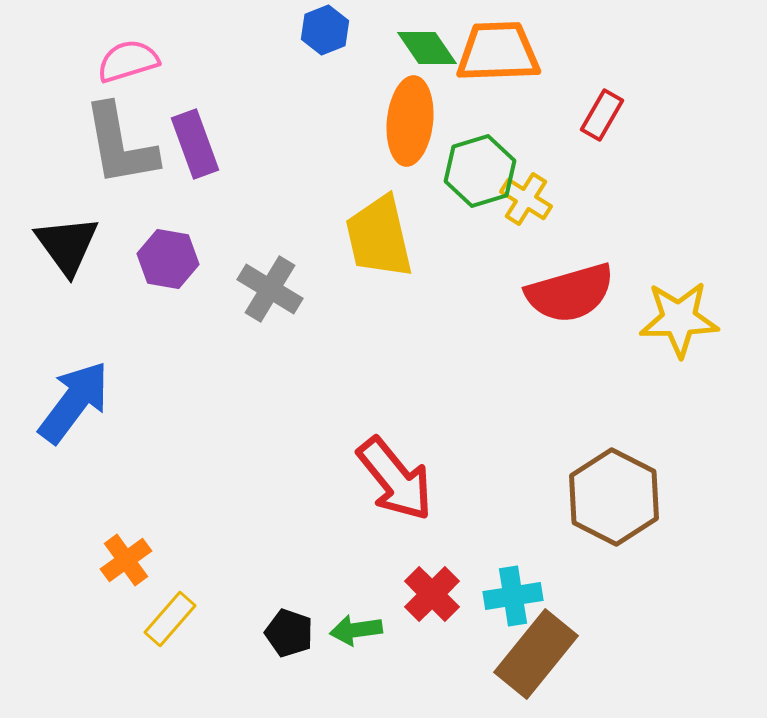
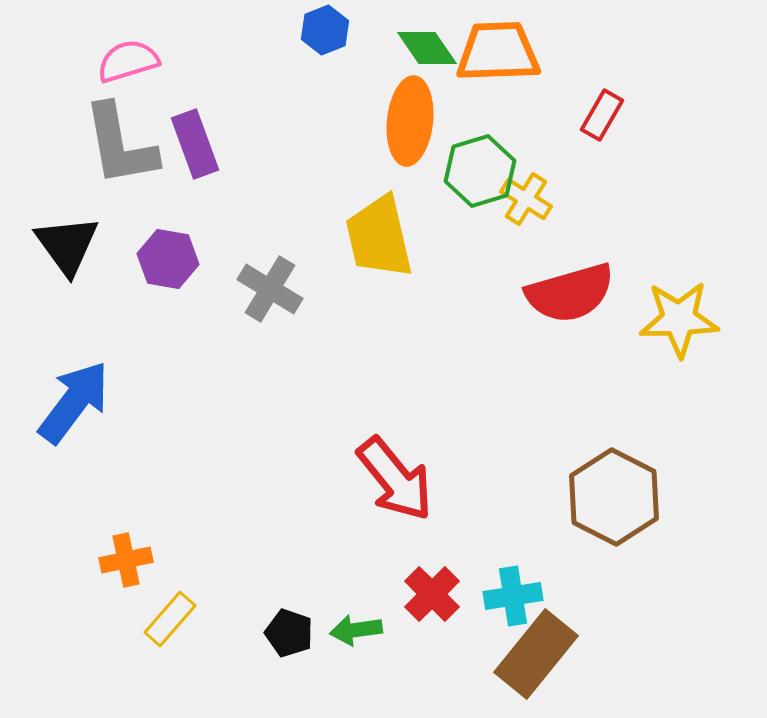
orange cross: rotated 24 degrees clockwise
